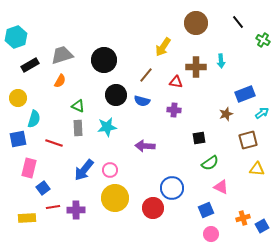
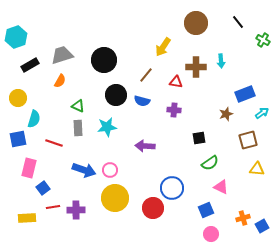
blue arrow at (84, 170): rotated 110 degrees counterclockwise
